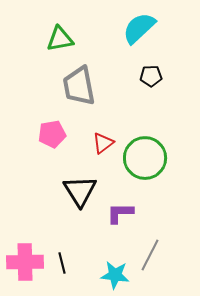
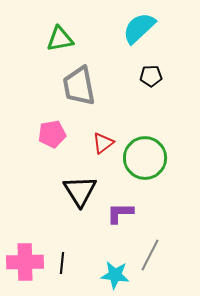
black line: rotated 20 degrees clockwise
